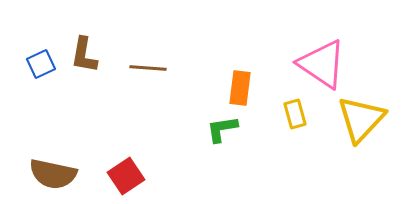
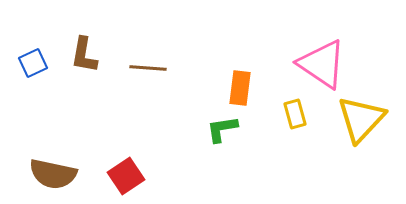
blue square: moved 8 px left, 1 px up
